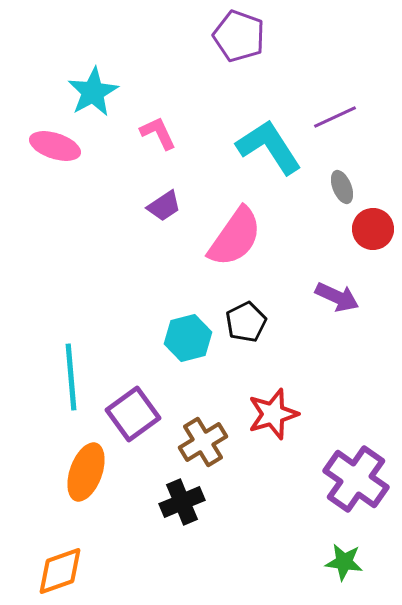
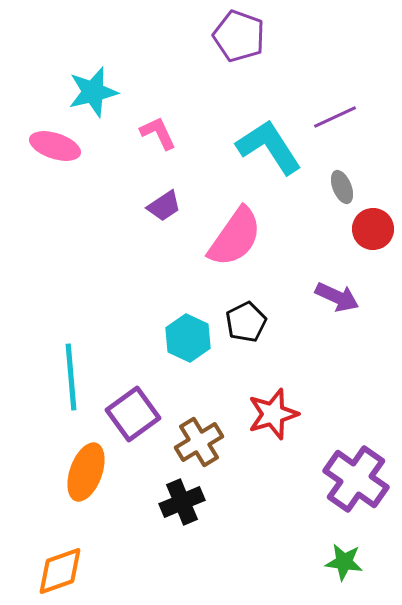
cyan star: rotated 15 degrees clockwise
cyan hexagon: rotated 21 degrees counterclockwise
brown cross: moved 4 px left
